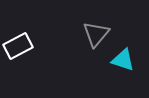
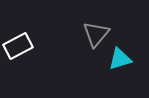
cyan triangle: moved 3 px left, 1 px up; rotated 35 degrees counterclockwise
